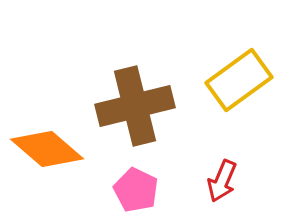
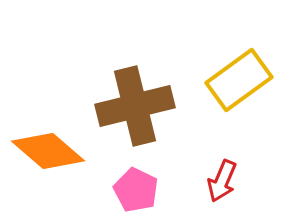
orange diamond: moved 1 px right, 2 px down
